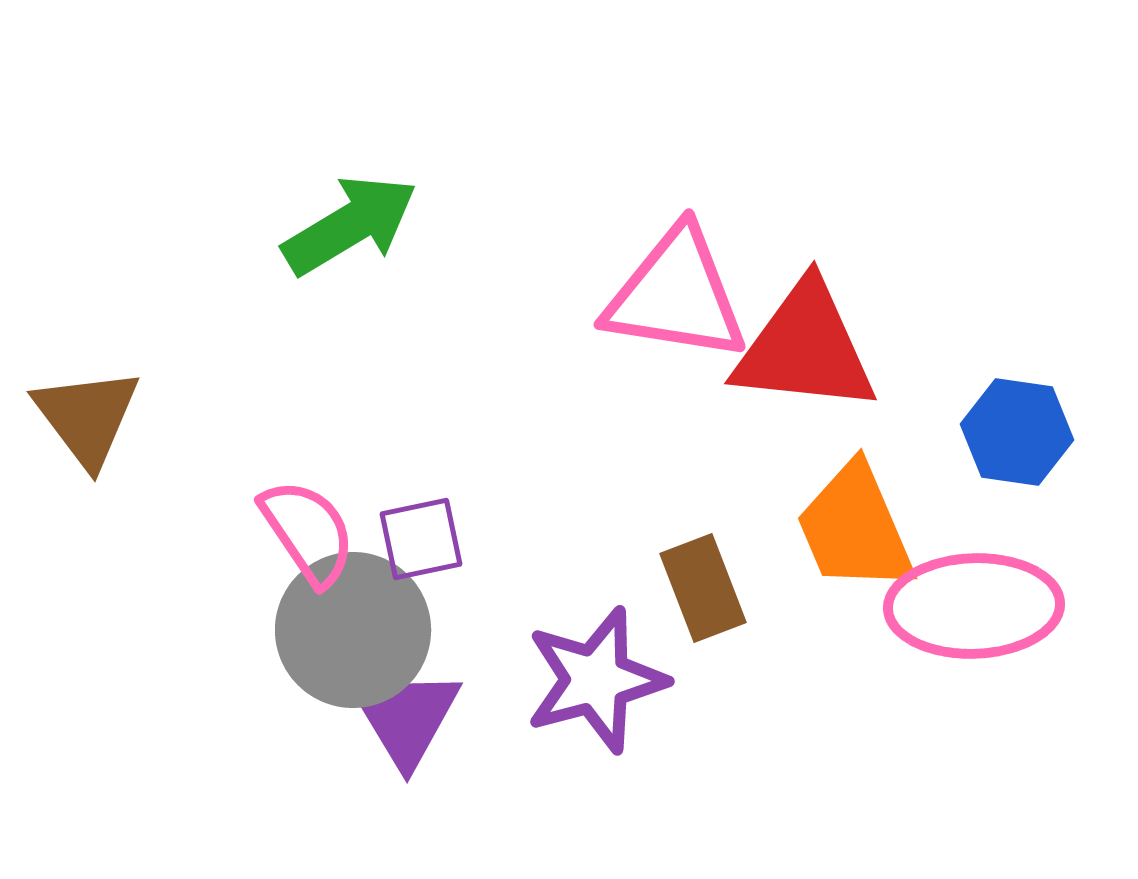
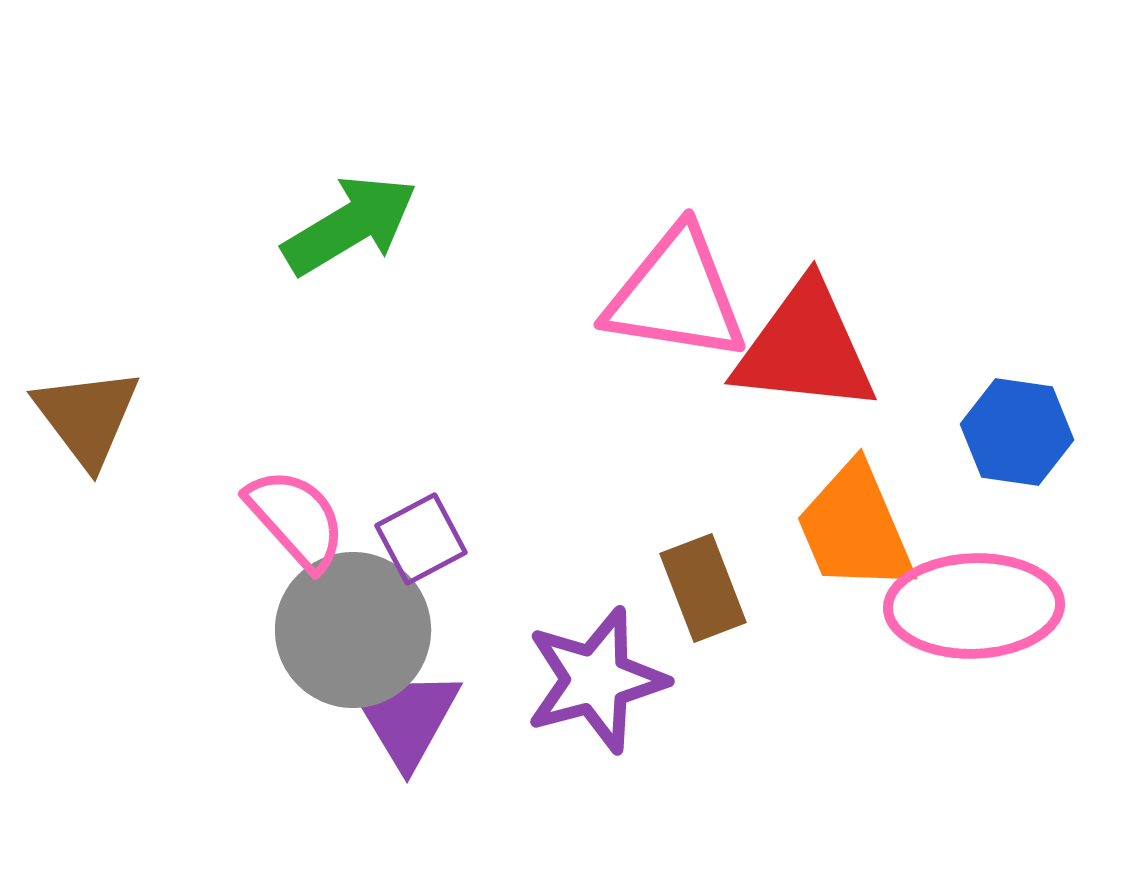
pink semicircle: moved 12 px left, 13 px up; rotated 8 degrees counterclockwise
purple square: rotated 16 degrees counterclockwise
